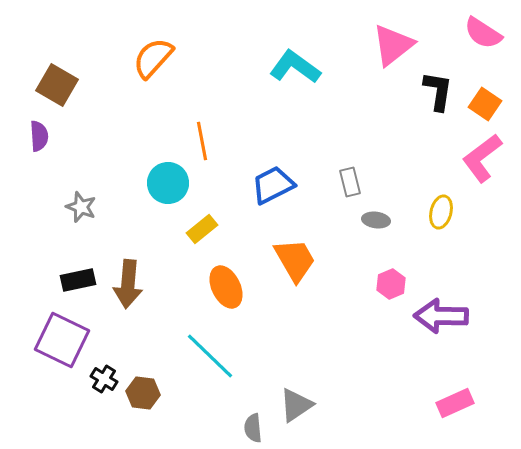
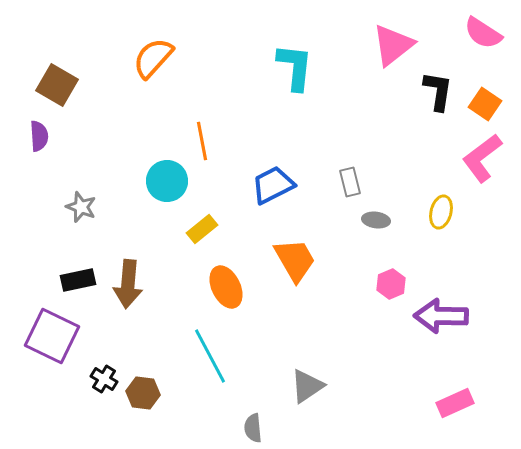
cyan L-shape: rotated 60 degrees clockwise
cyan circle: moved 1 px left, 2 px up
purple square: moved 10 px left, 4 px up
cyan line: rotated 18 degrees clockwise
gray triangle: moved 11 px right, 19 px up
